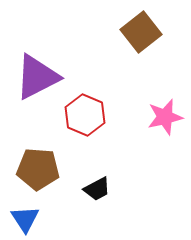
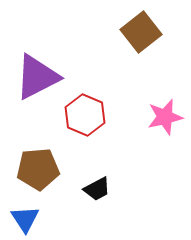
brown pentagon: rotated 9 degrees counterclockwise
